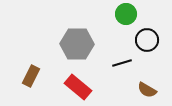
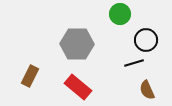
green circle: moved 6 px left
black circle: moved 1 px left
black line: moved 12 px right
brown rectangle: moved 1 px left
brown semicircle: rotated 36 degrees clockwise
